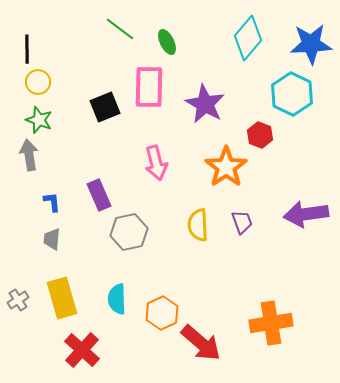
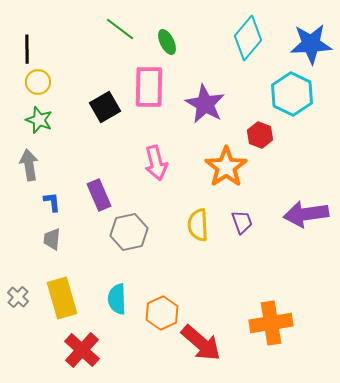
black square: rotated 8 degrees counterclockwise
gray arrow: moved 10 px down
gray cross: moved 3 px up; rotated 15 degrees counterclockwise
